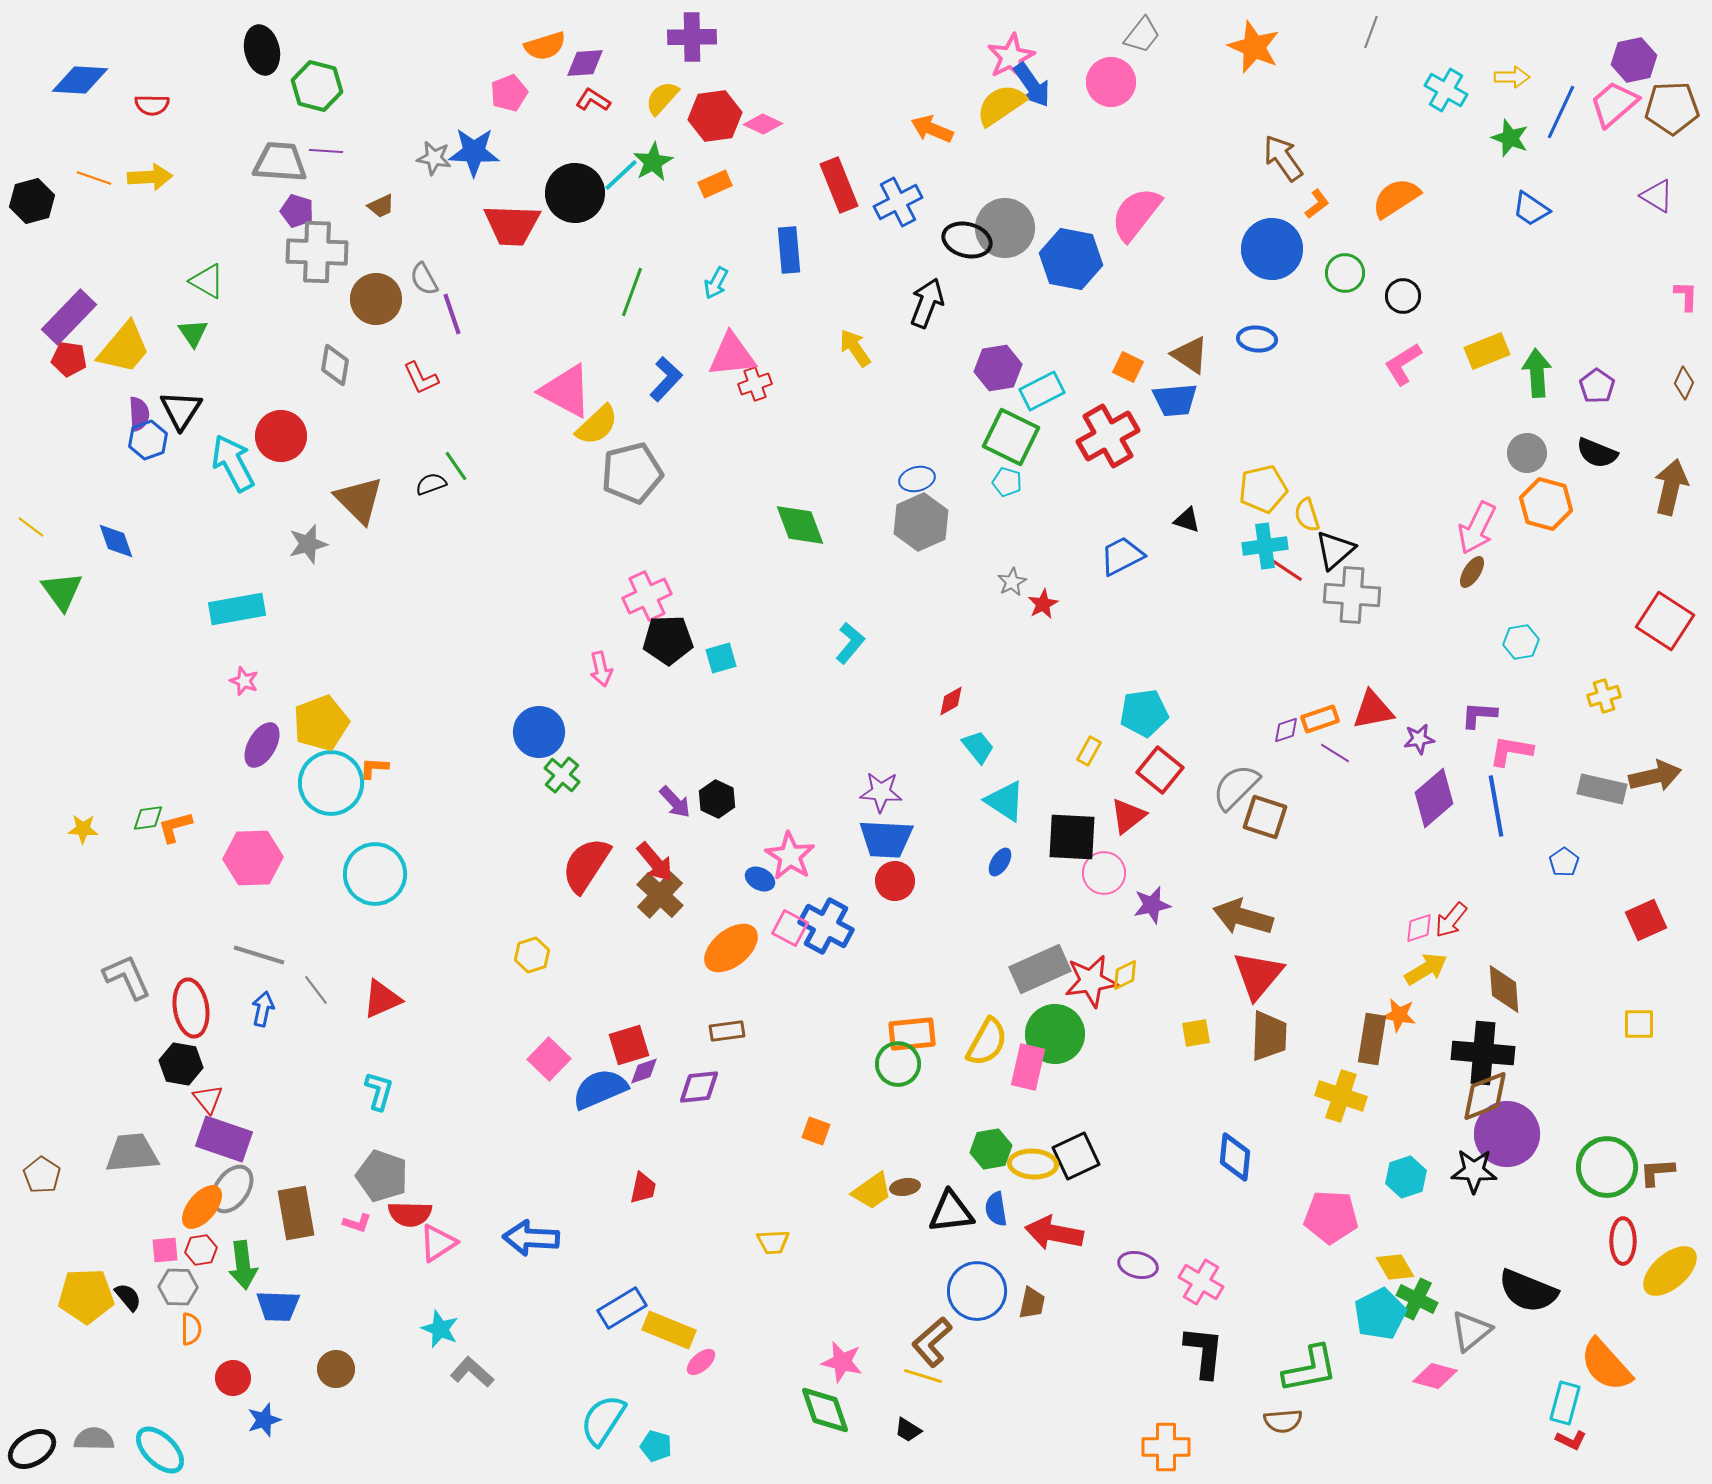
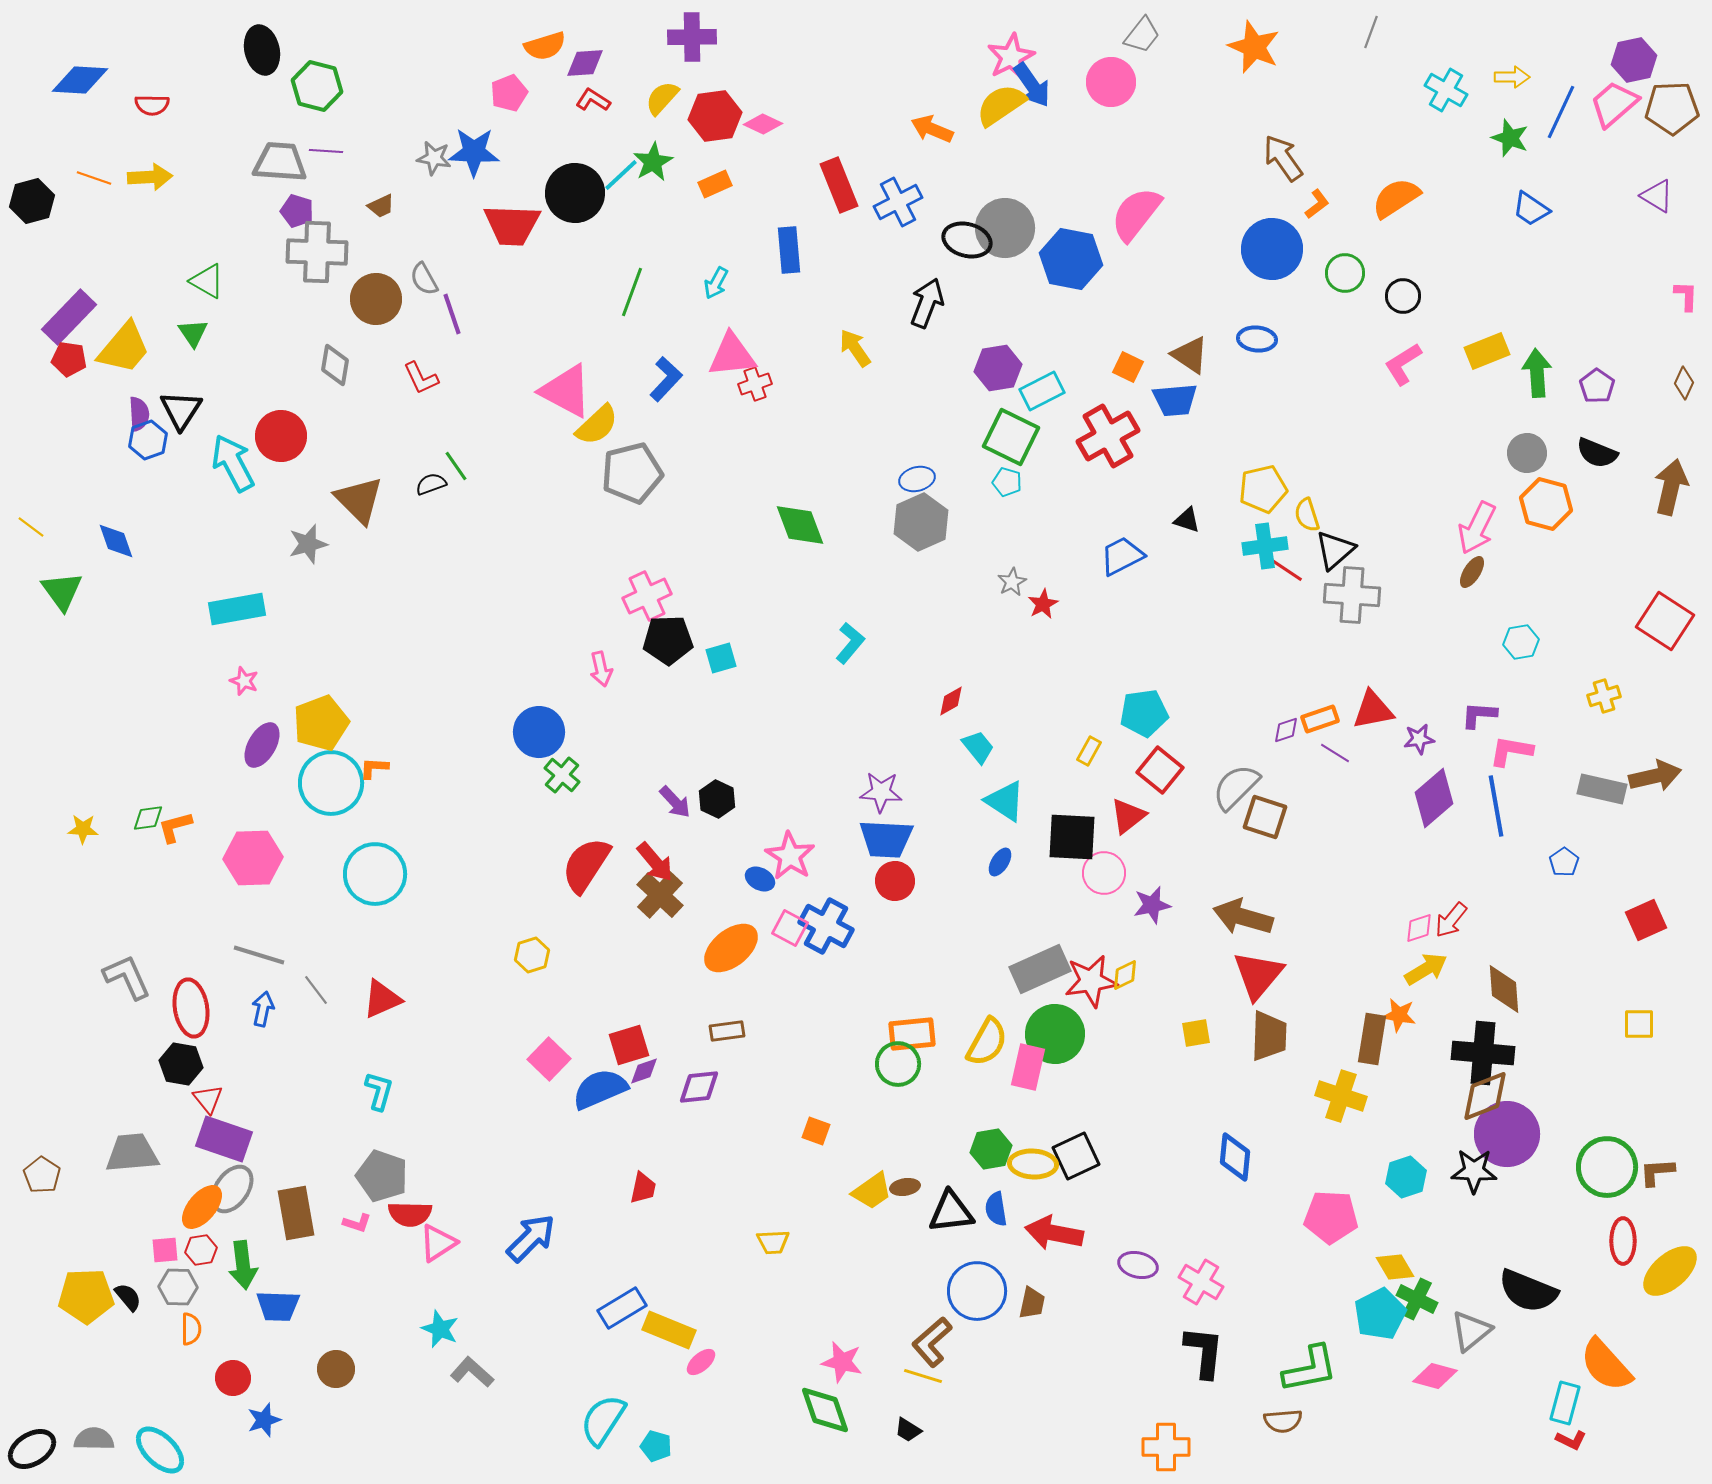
blue arrow at (531, 1238): rotated 132 degrees clockwise
